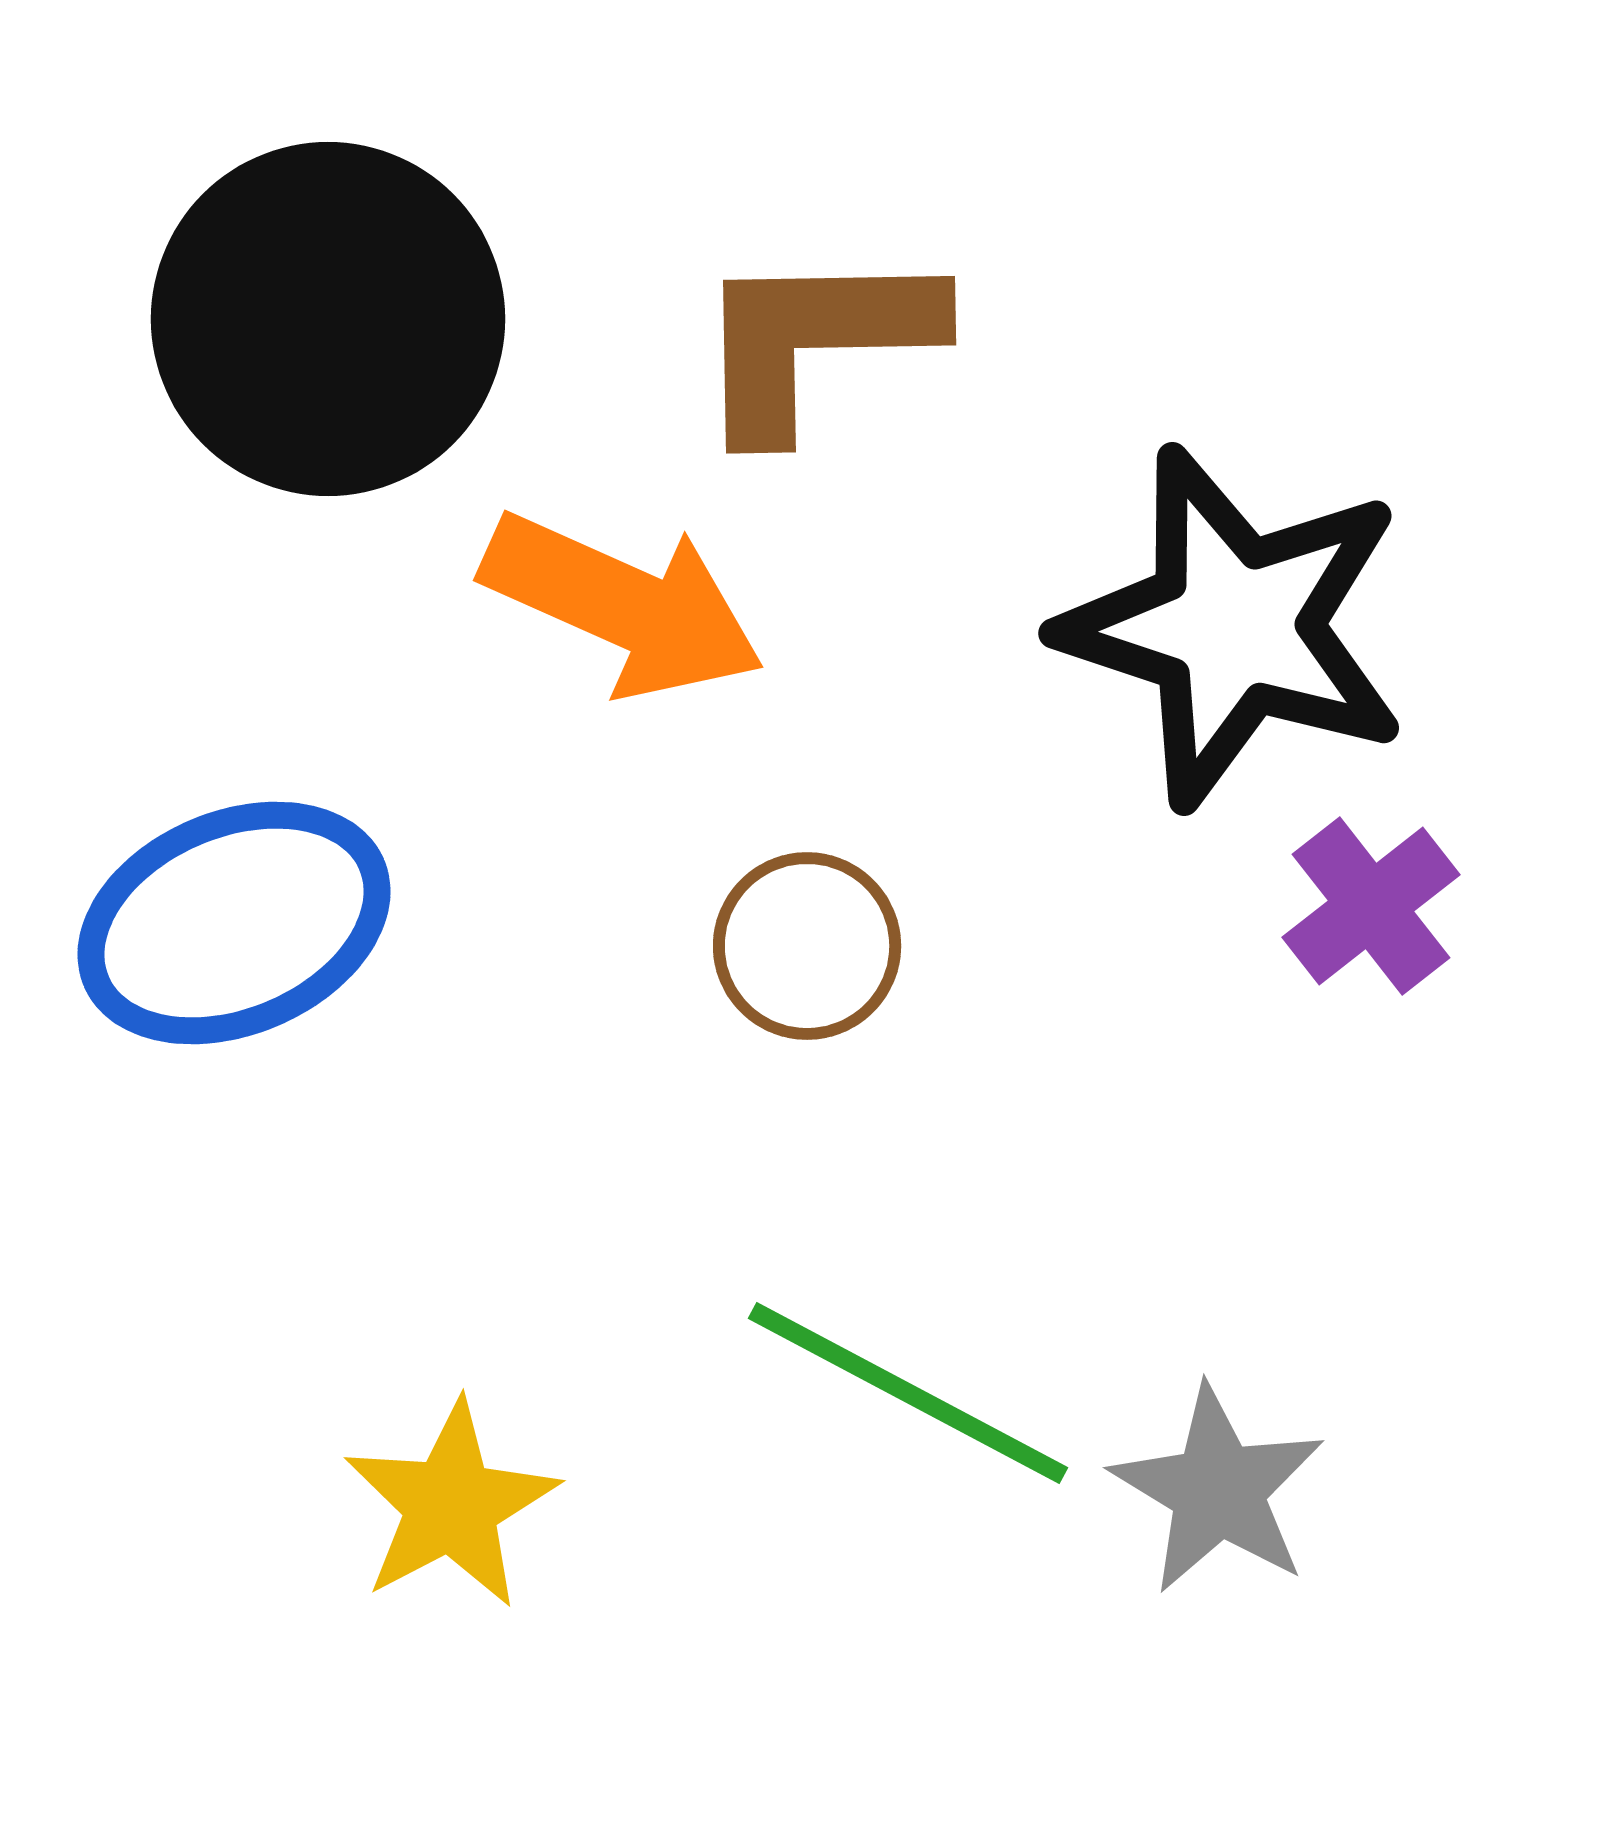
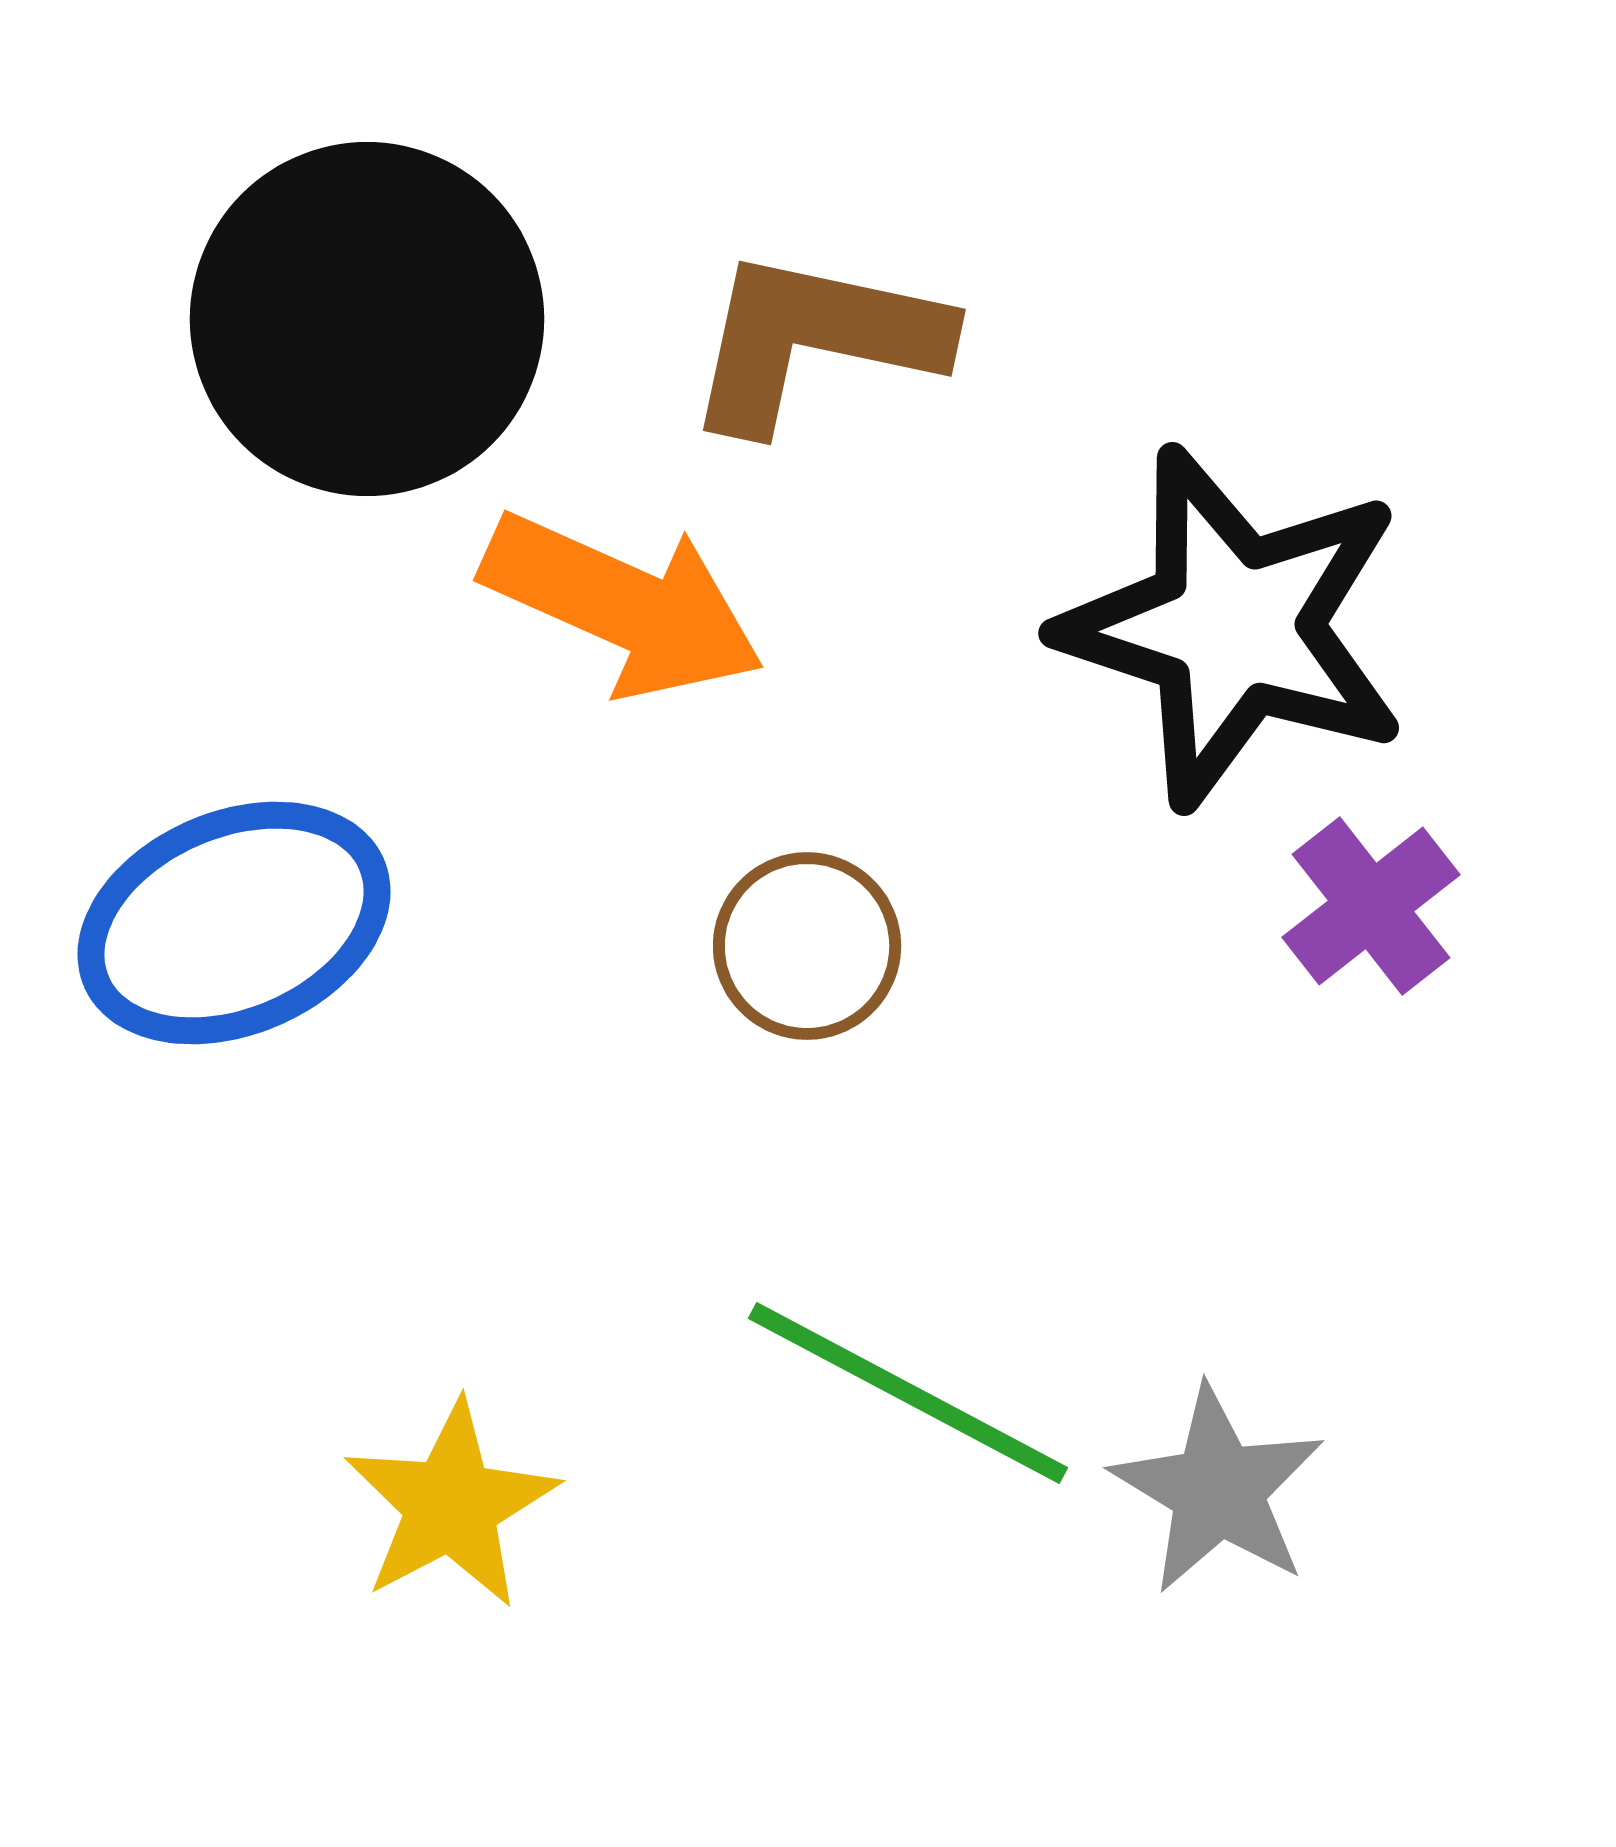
black circle: moved 39 px right
brown L-shape: rotated 13 degrees clockwise
